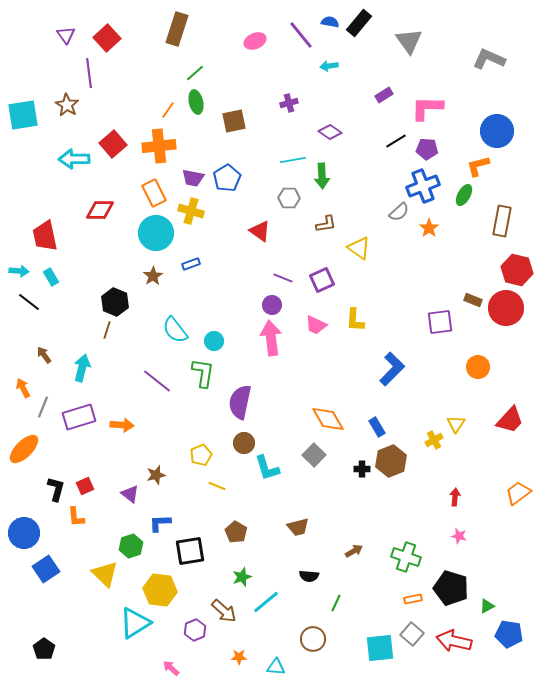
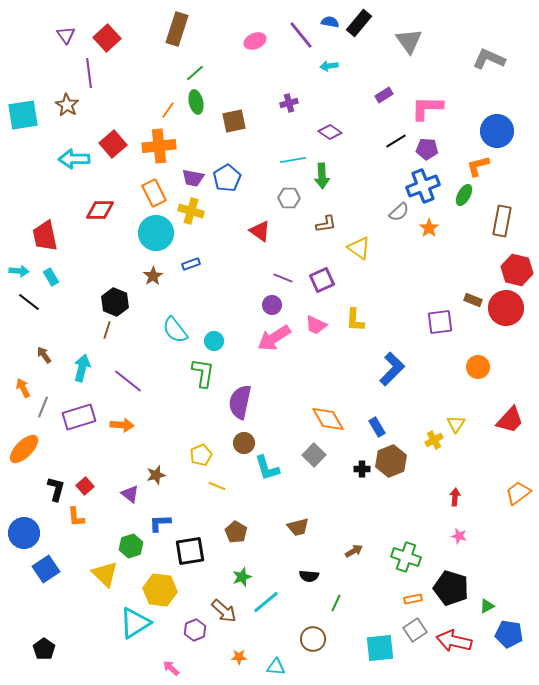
pink arrow at (271, 338): moved 3 px right; rotated 116 degrees counterclockwise
purple line at (157, 381): moved 29 px left
red square at (85, 486): rotated 18 degrees counterclockwise
gray square at (412, 634): moved 3 px right, 4 px up; rotated 15 degrees clockwise
